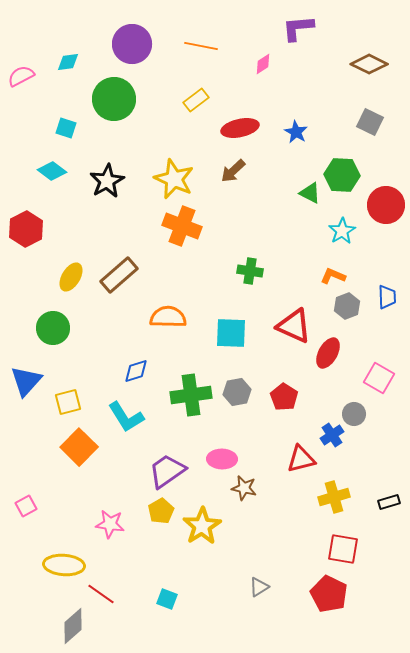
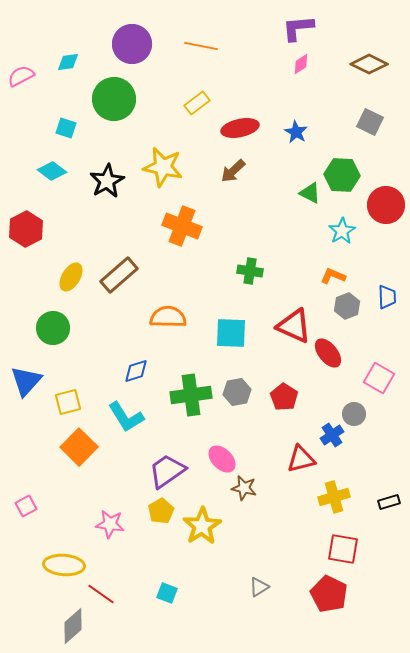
pink diamond at (263, 64): moved 38 px right
yellow rectangle at (196, 100): moved 1 px right, 3 px down
yellow star at (174, 179): moved 11 px left, 12 px up; rotated 12 degrees counterclockwise
red ellipse at (328, 353): rotated 68 degrees counterclockwise
pink ellipse at (222, 459): rotated 44 degrees clockwise
cyan square at (167, 599): moved 6 px up
